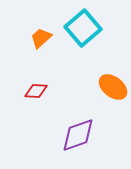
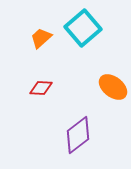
red diamond: moved 5 px right, 3 px up
purple diamond: rotated 18 degrees counterclockwise
